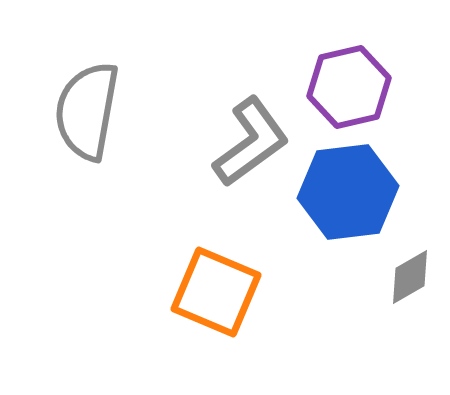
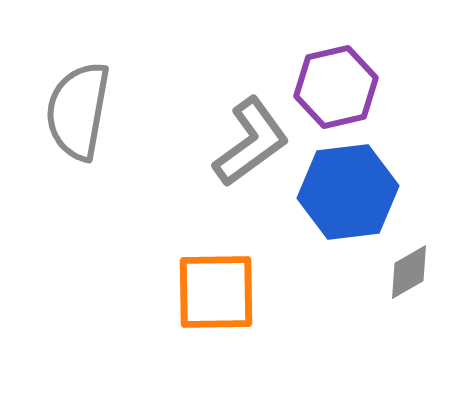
purple hexagon: moved 13 px left
gray semicircle: moved 9 px left
gray diamond: moved 1 px left, 5 px up
orange square: rotated 24 degrees counterclockwise
